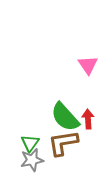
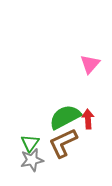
pink triangle: moved 2 px right, 1 px up; rotated 15 degrees clockwise
green semicircle: rotated 104 degrees clockwise
brown L-shape: rotated 16 degrees counterclockwise
